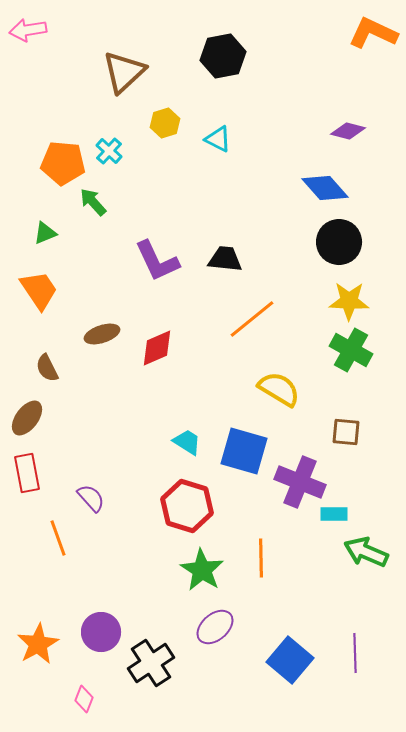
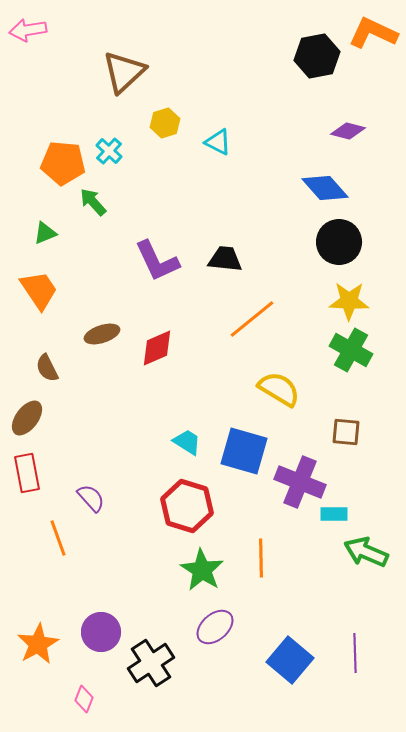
black hexagon at (223, 56): moved 94 px right
cyan triangle at (218, 139): moved 3 px down
